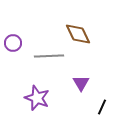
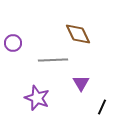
gray line: moved 4 px right, 4 px down
